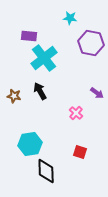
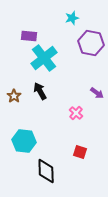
cyan star: moved 2 px right; rotated 24 degrees counterclockwise
brown star: rotated 24 degrees clockwise
cyan hexagon: moved 6 px left, 3 px up; rotated 15 degrees clockwise
